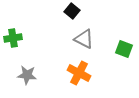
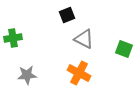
black square: moved 5 px left, 4 px down; rotated 28 degrees clockwise
gray star: rotated 12 degrees counterclockwise
